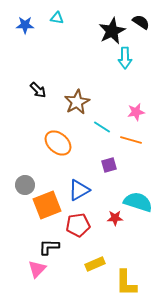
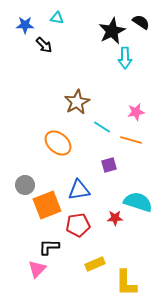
black arrow: moved 6 px right, 45 px up
blue triangle: rotated 20 degrees clockwise
